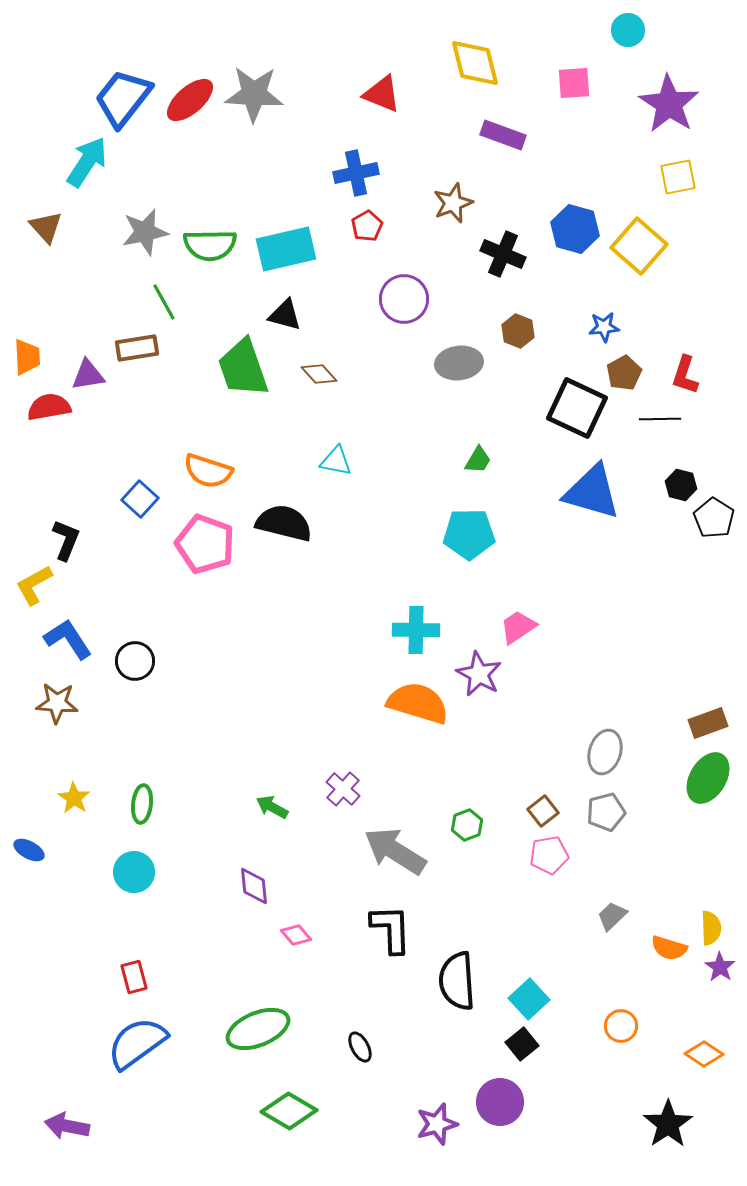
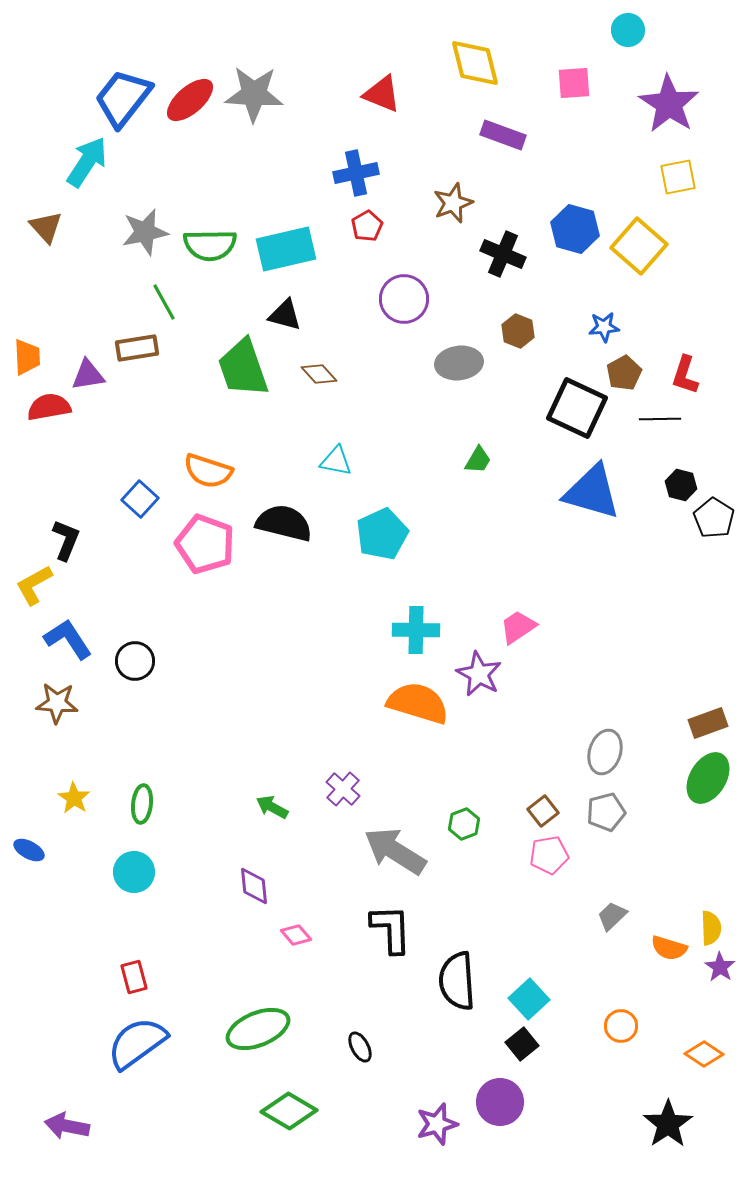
cyan pentagon at (469, 534): moved 87 px left; rotated 24 degrees counterclockwise
green hexagon at (467, 825): moved 3 px left, 1 px up
